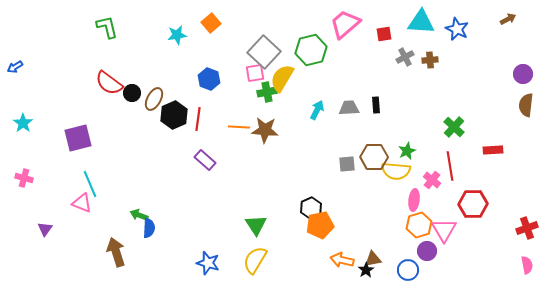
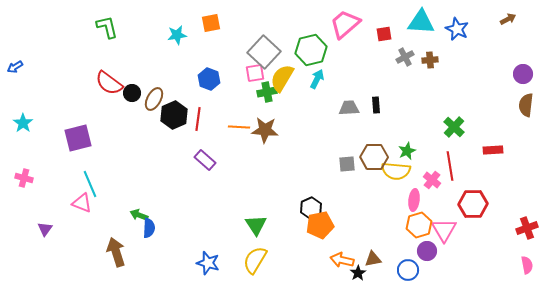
orange square at (211, 23): rotated 30 degrees clockwise
cyan arrow at (317, 110): moved 31 px up
black star at (366, 270): moved 8 px left, 3 px down
